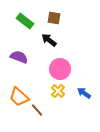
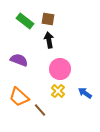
brown square: moved 6 px left, 1 px down
black arrow: rotated 42 degrees clockwise
purple semicircle: moved 3 px down
blue arrow: moved 1 px right
brown line: moved 3 px right
